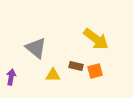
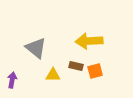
yellow arrow: moved 7 px left, 2 px down; rotated 140 degrees clockwise
purple arrow: moved 1 px right, 3 px down
